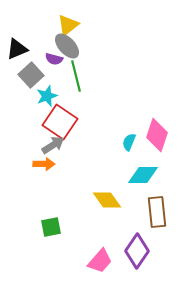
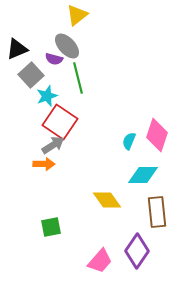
yellow triangle: moved 9 px right, 10 px up
green line: moved 2 px right, 2 px down
cyan semicircle: moved 1 px up
